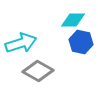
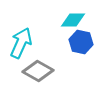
cyan arrow: rotated 48 degrees counterclockwise
